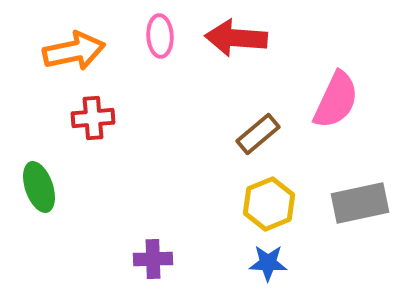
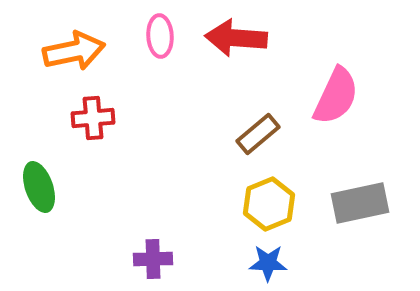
pink semicircle: moved 4 px up
